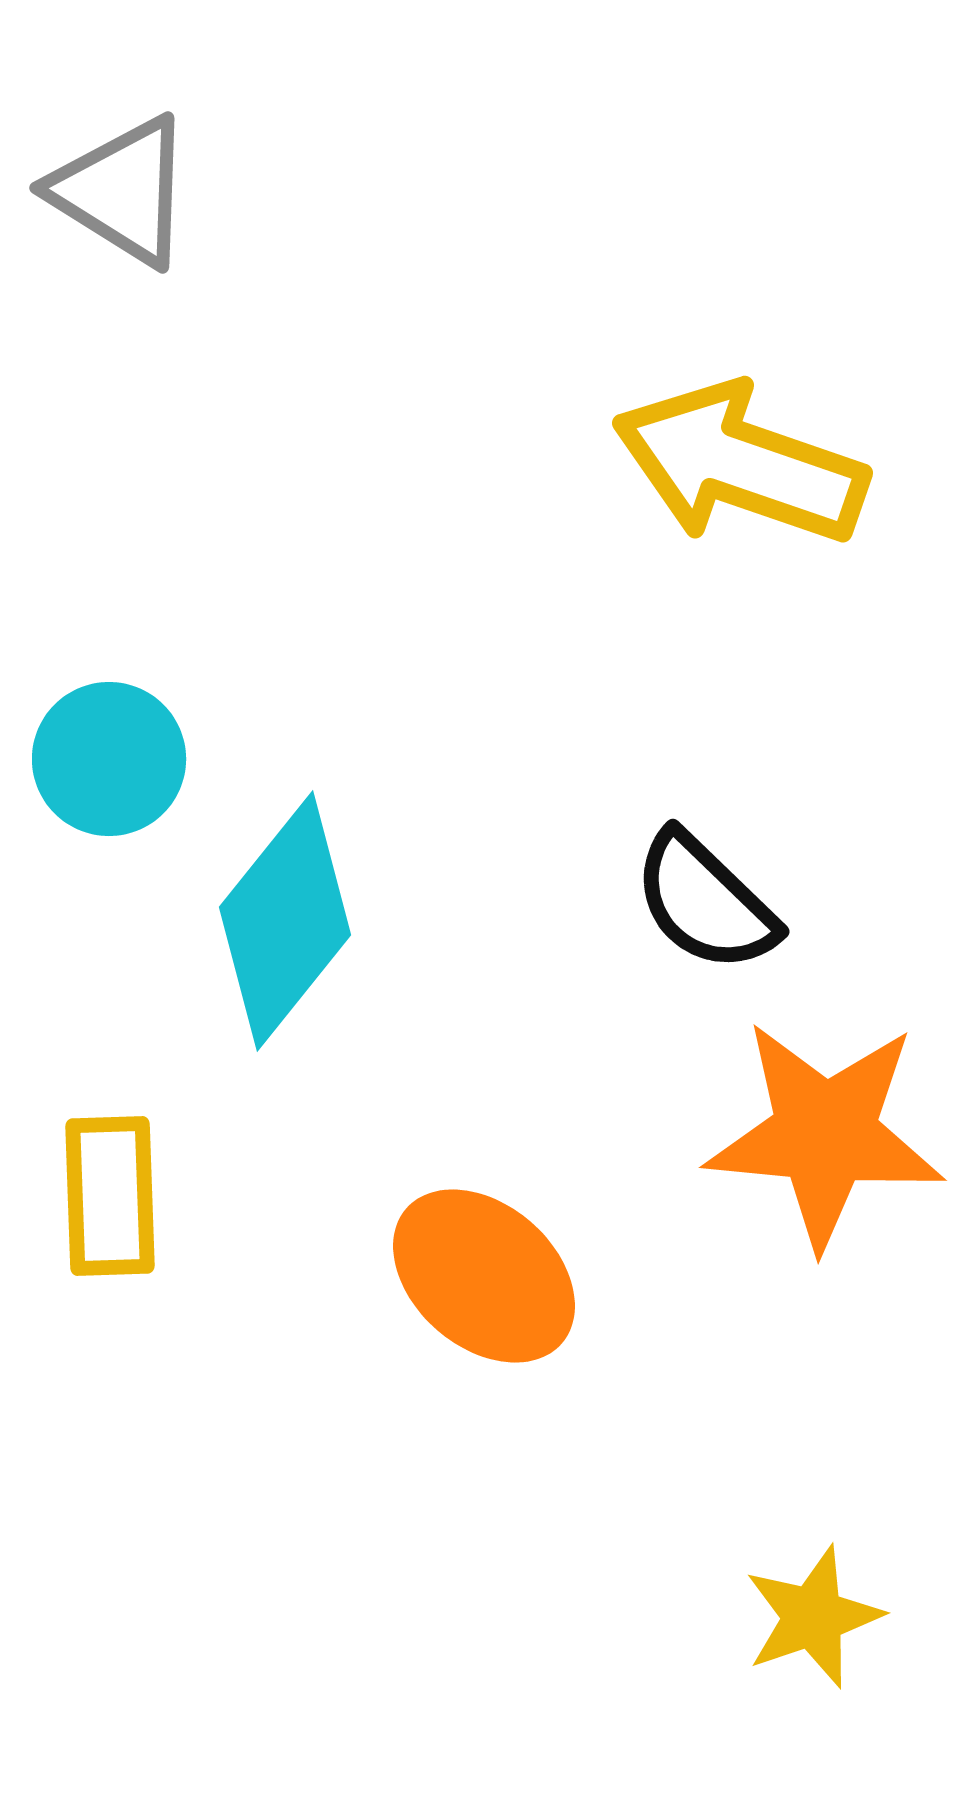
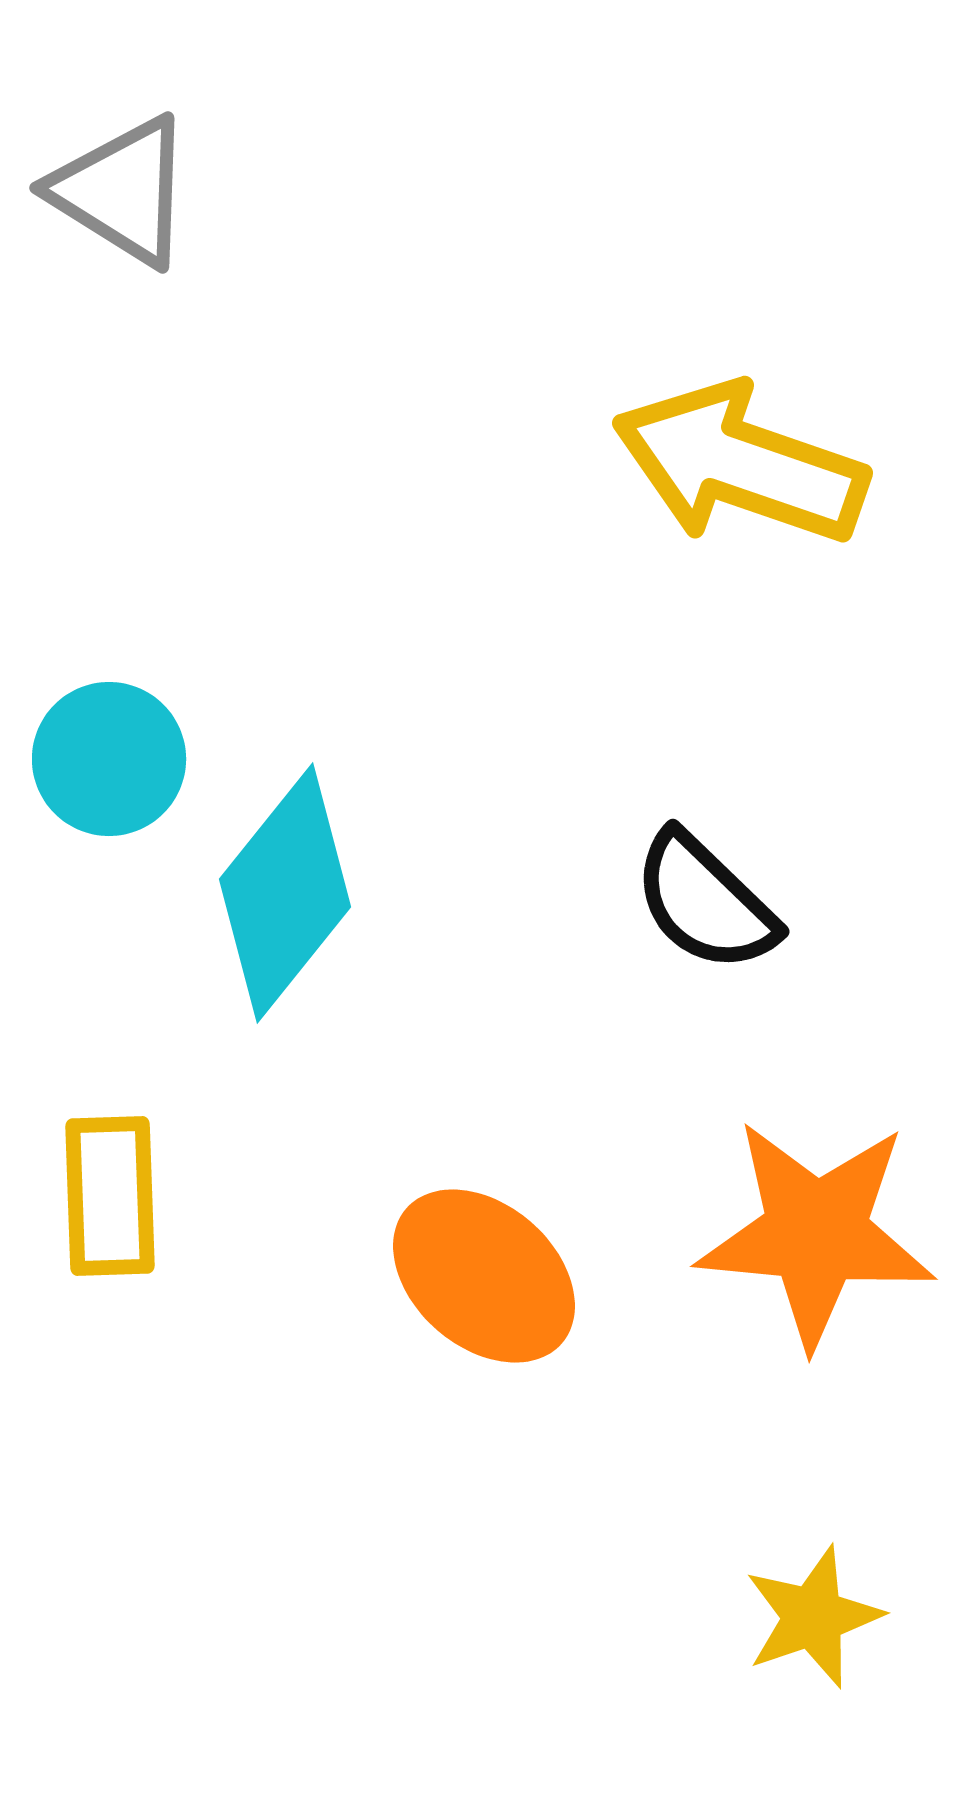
cyan diamond: moved 28 px up
orange star: moved 9 px left, 99 px down
